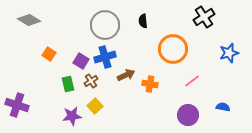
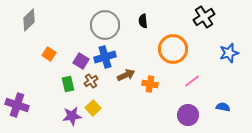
gray diamond: rotated 75 degrees counterclockwise
yellow square: moved 2 px left, 2 px down
